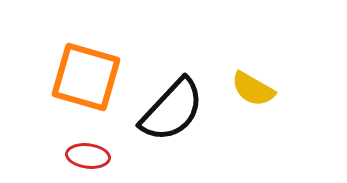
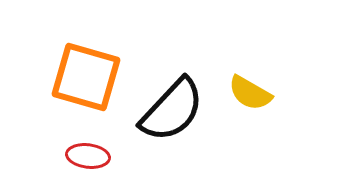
yellow semicircle: moved 3 px left, 4 px down
